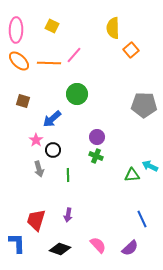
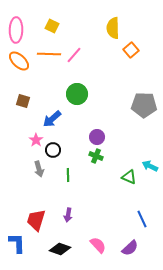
orange line: moved 9 px up
green triangle: moved 3 px left, 2 px down; rotated 28 degrees clockwise
